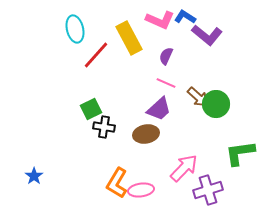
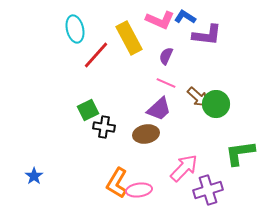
purple L-shape: rotated 32 degrees counterclockwise
green square: moved 3 px left, 1 px down
pink ellipse: moved 2 px left
